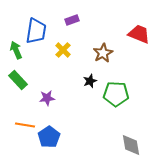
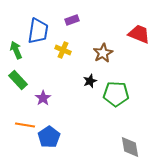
blue trapezoid: moved 2 px right
yellow cross: rotated 21 degrees counterclockwise
purple star: moved 4 px left; rotated 28 degrees counterclockwise
gray diamond: moved 1 px left, 2 px down
